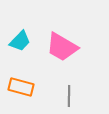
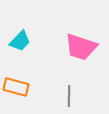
pink trapezoid: moved 19 px right; rotated 12 degrees counterclockwise
orange rectangle: moved 5 px left
